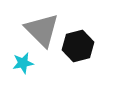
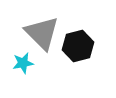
gray triangle: moved 3 px down
